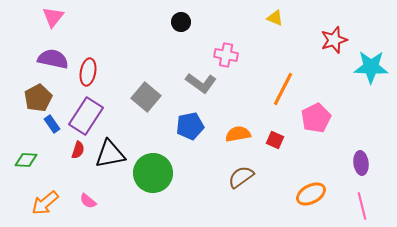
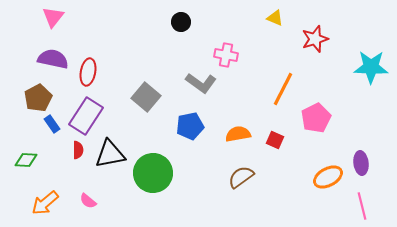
red star: moved 19 px left, 1 px up
red semicircle: rotated 18 degrees counterclockwise
orange ellipse: moved 17 px right, 17 px up
